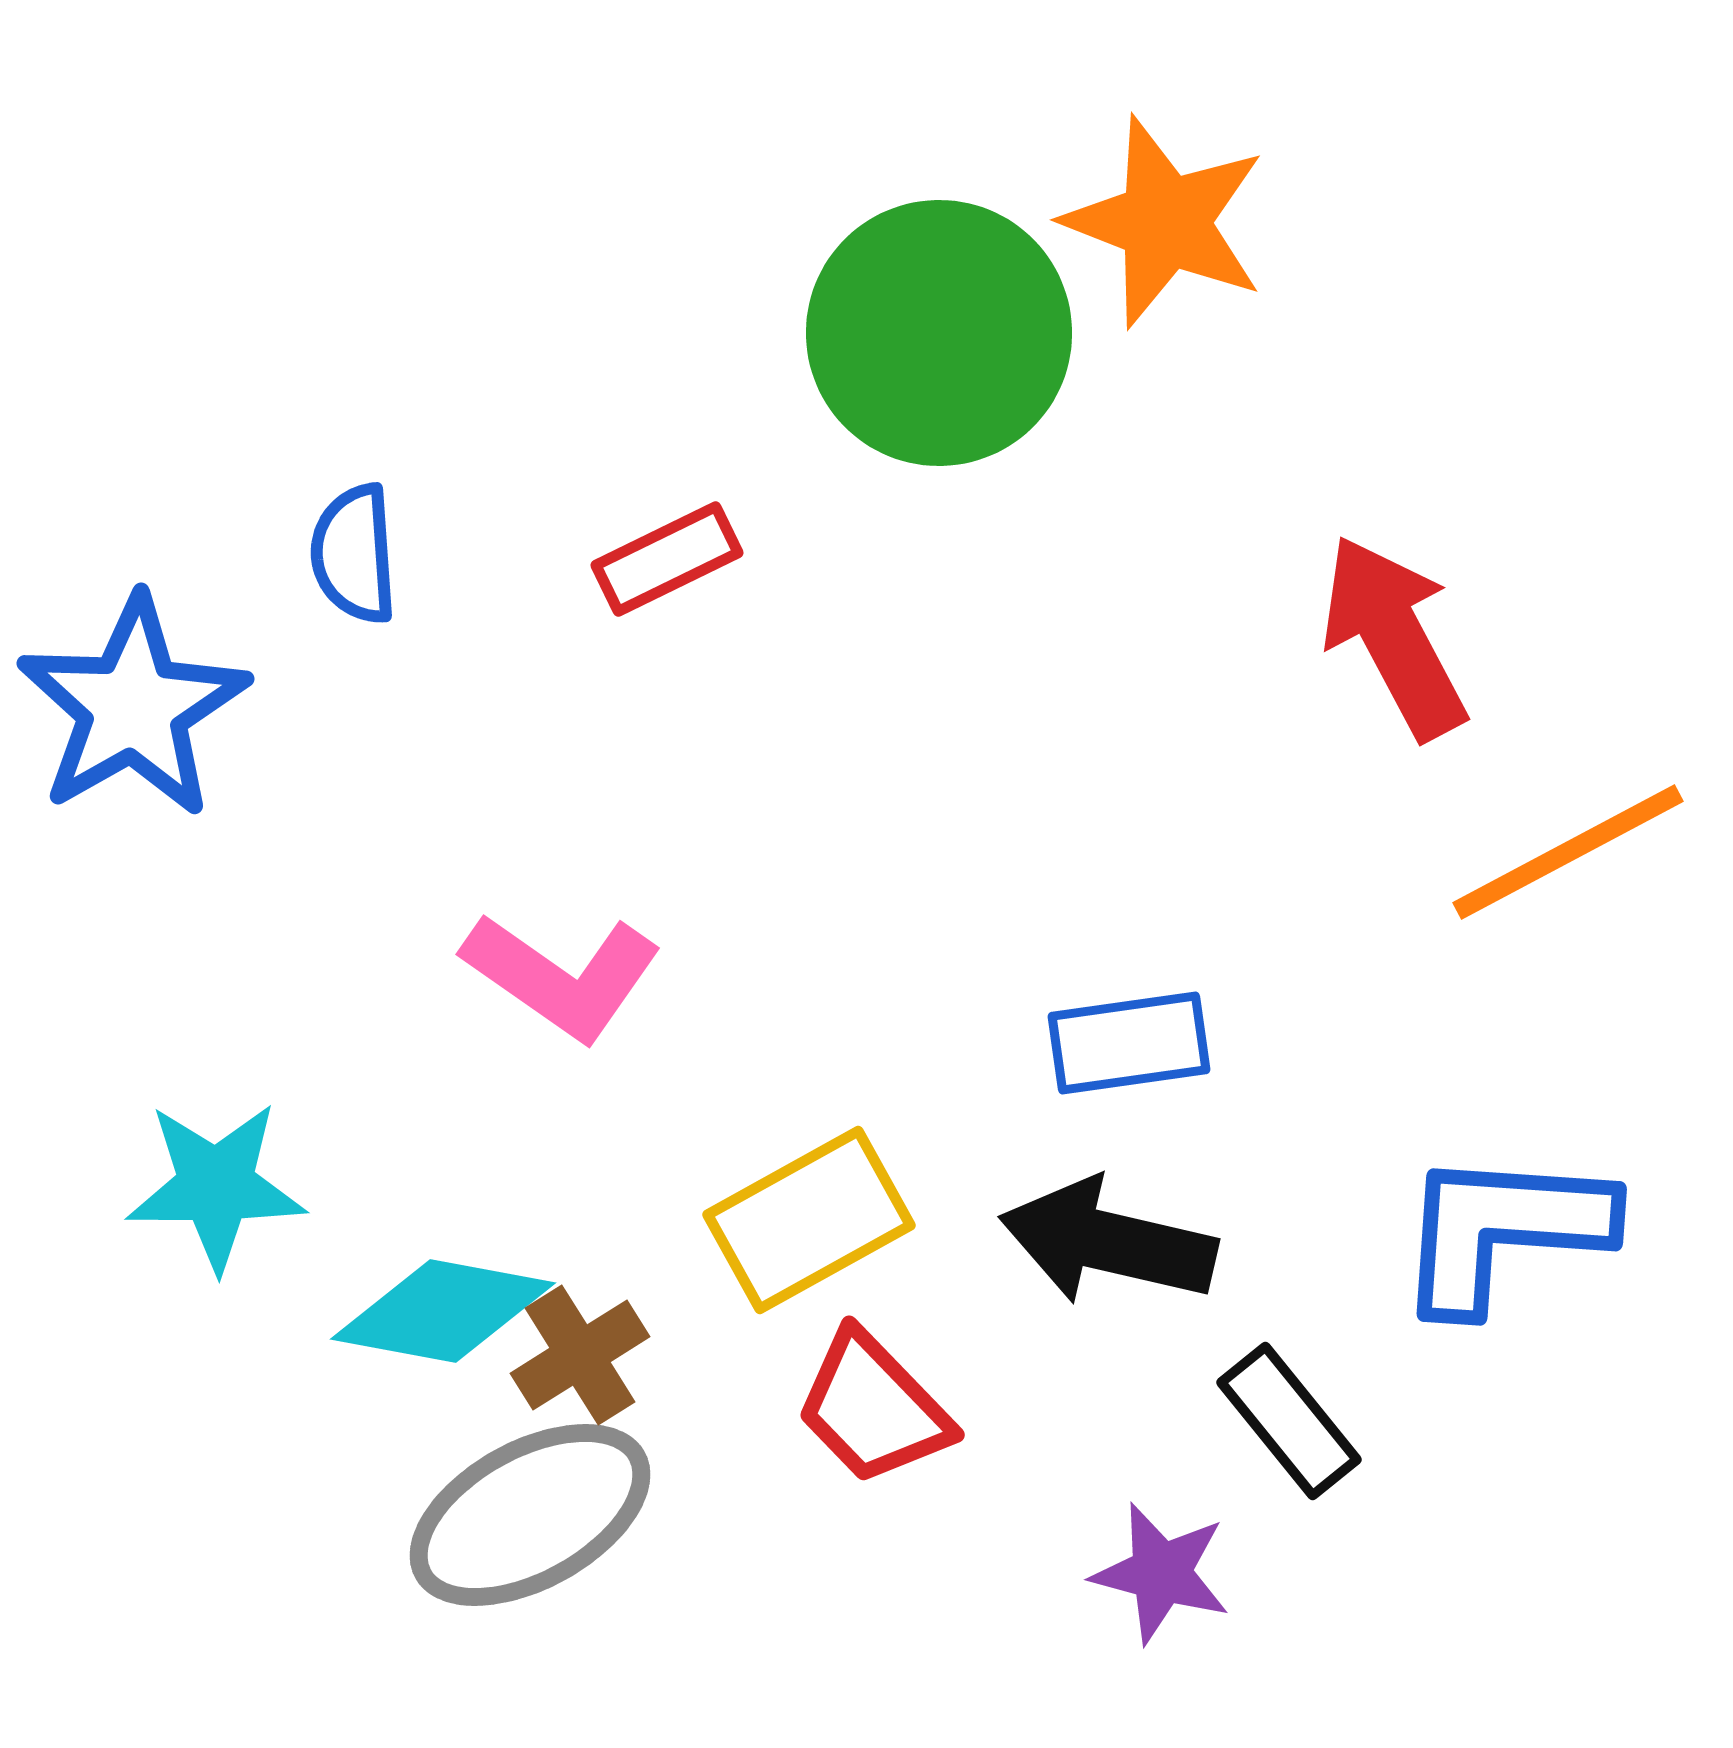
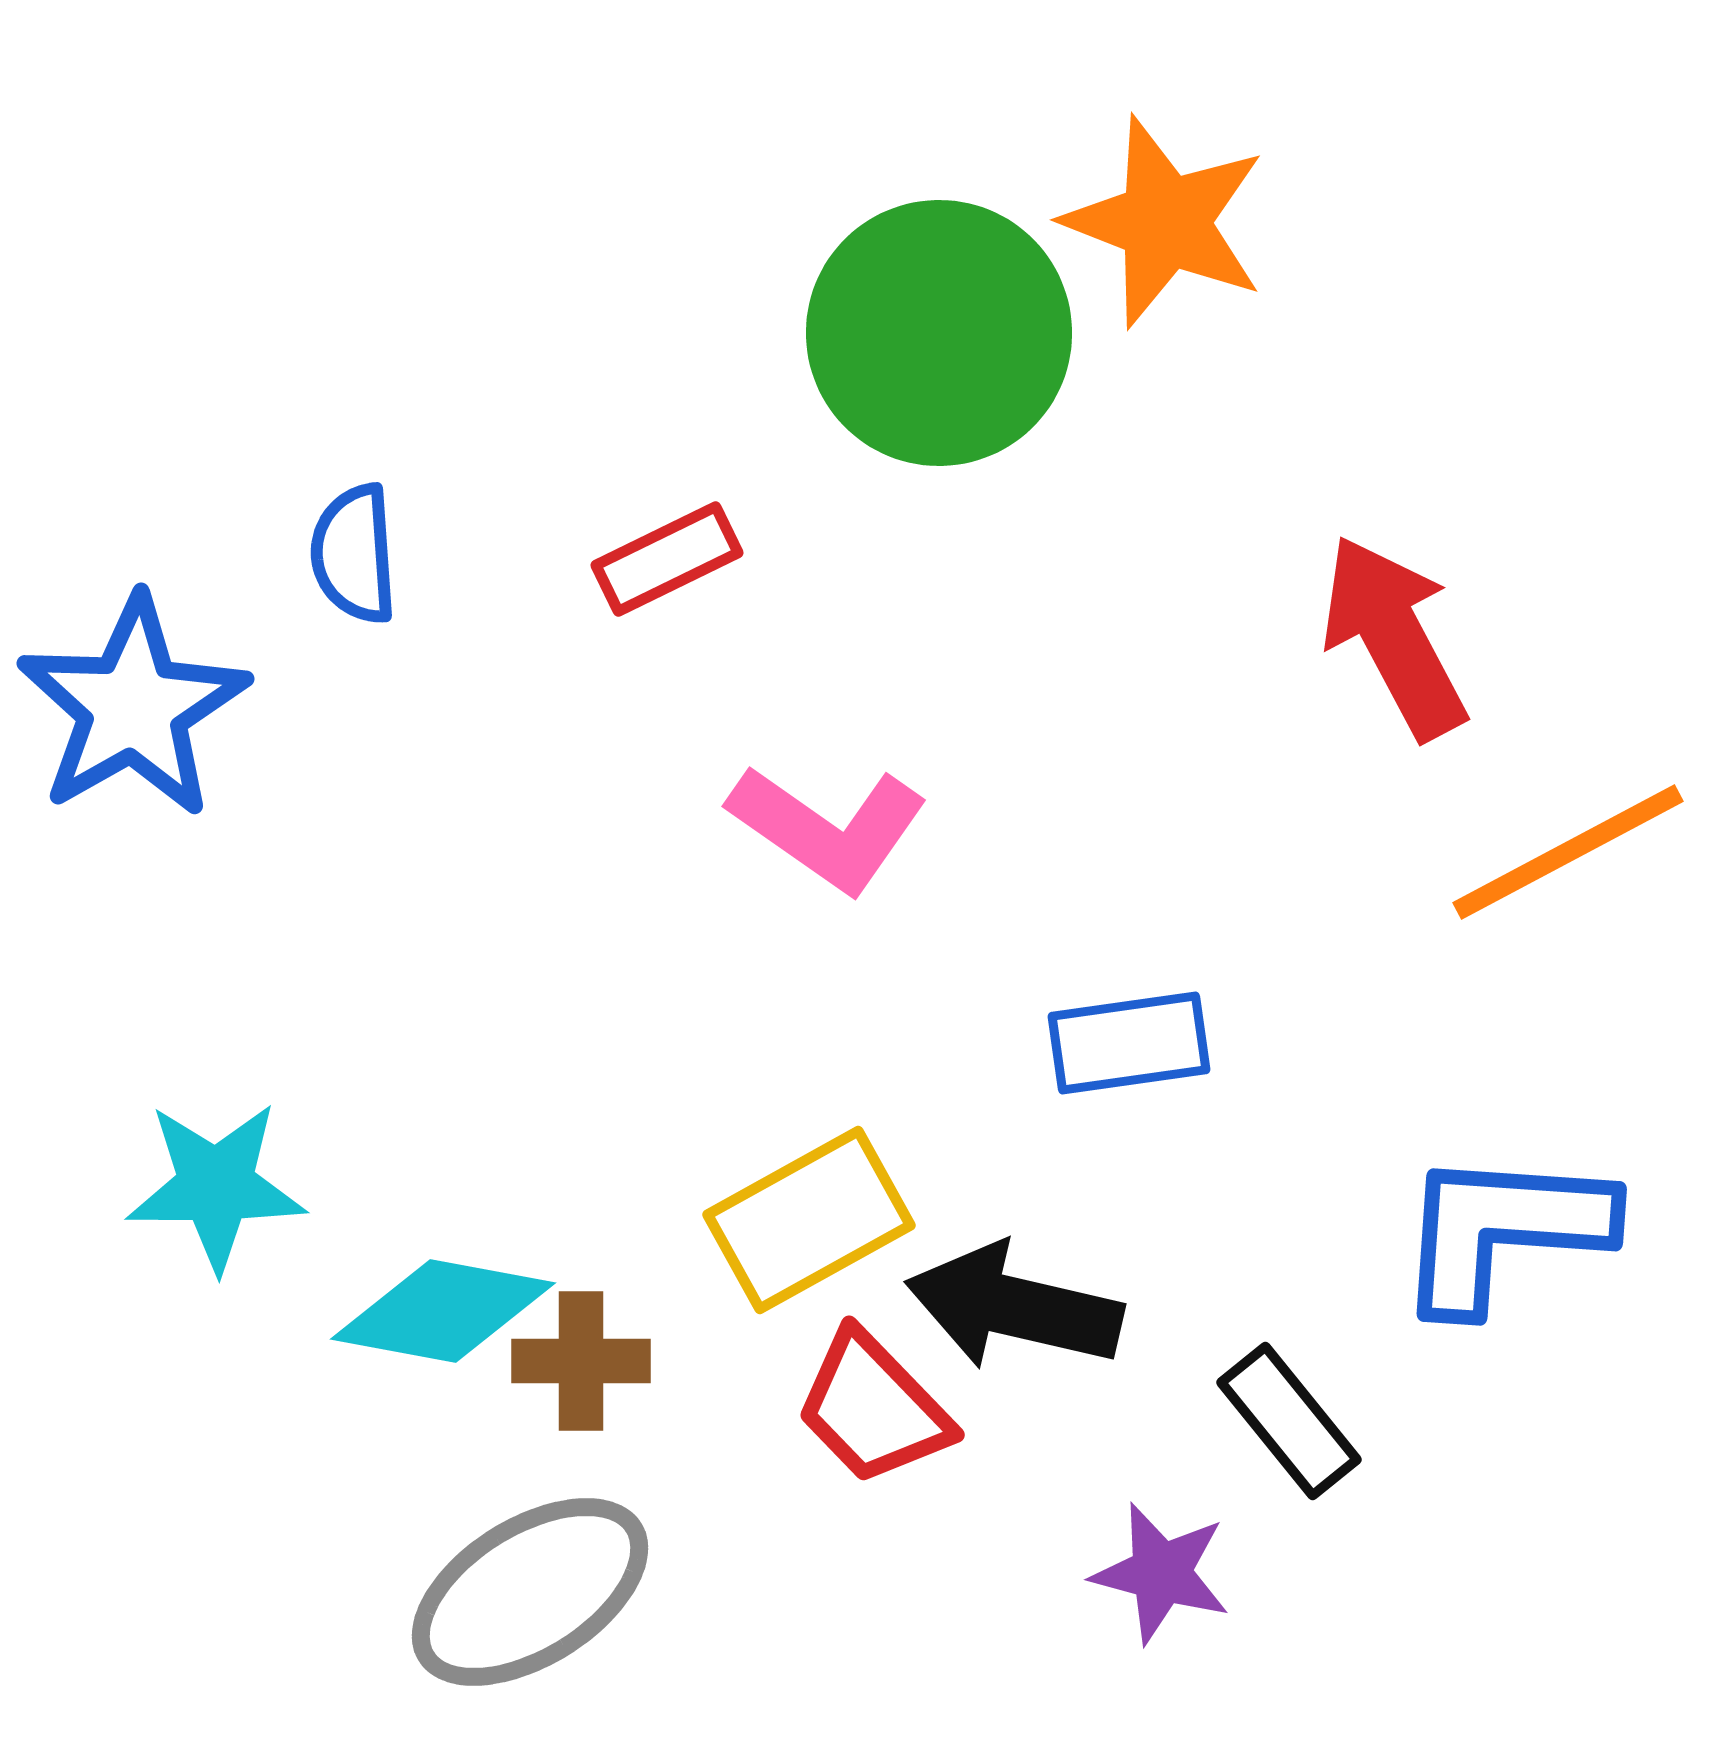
pink L-shape: moved 266 px right, 148 px up
black arrow: moved 94 px left, 65 px down
brown cross: moved 1 px right, 6 px down; rotated 32 degrees clockwise
gray ellipse: moved 77 px down; rotated 3 degrees counterclockwise
